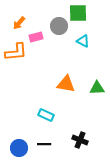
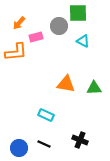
green triangle: moved 3 px left
black line: rotated 24 degrees clockwise
